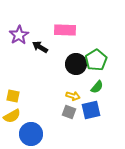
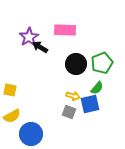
purple star: moved 10 px right, 2 px down
green pentagon: moved 6 px right, 3 px down; rotated 10 degrees clockwise
green semicircle: moved 1 px down
yellow square: moved 3 px left, 6 px up
blue square: moved 1 px left, 6 px up
